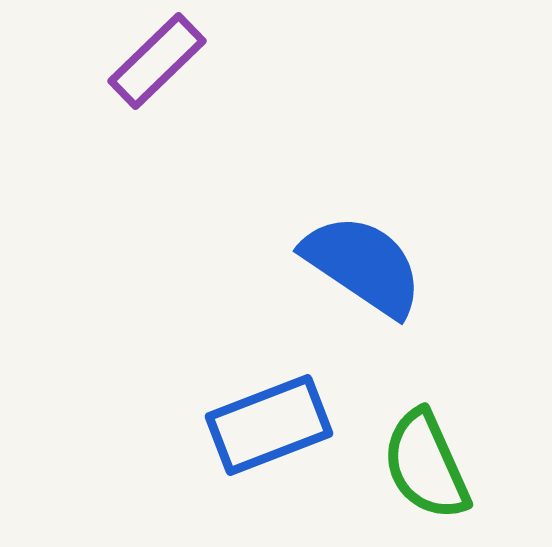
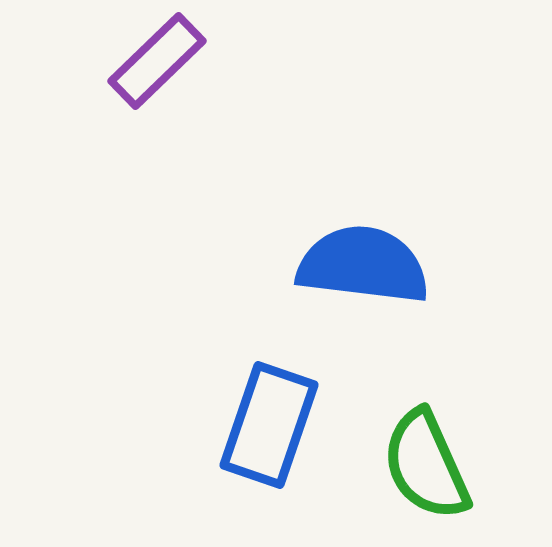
blue semicircle: rotated 27 degrees counterclockwise
blue rectangle: rotated 50 degrees counterclockwise
